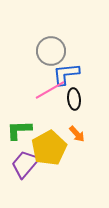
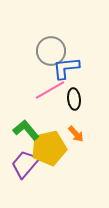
blue L-shape: moved 6 px up
green L-shape: moved 7 px right; rotated 52 degrees clockwise
orange arrow: moved 1 px left
yellow pentagon: rotated 16 degrees clockwise
